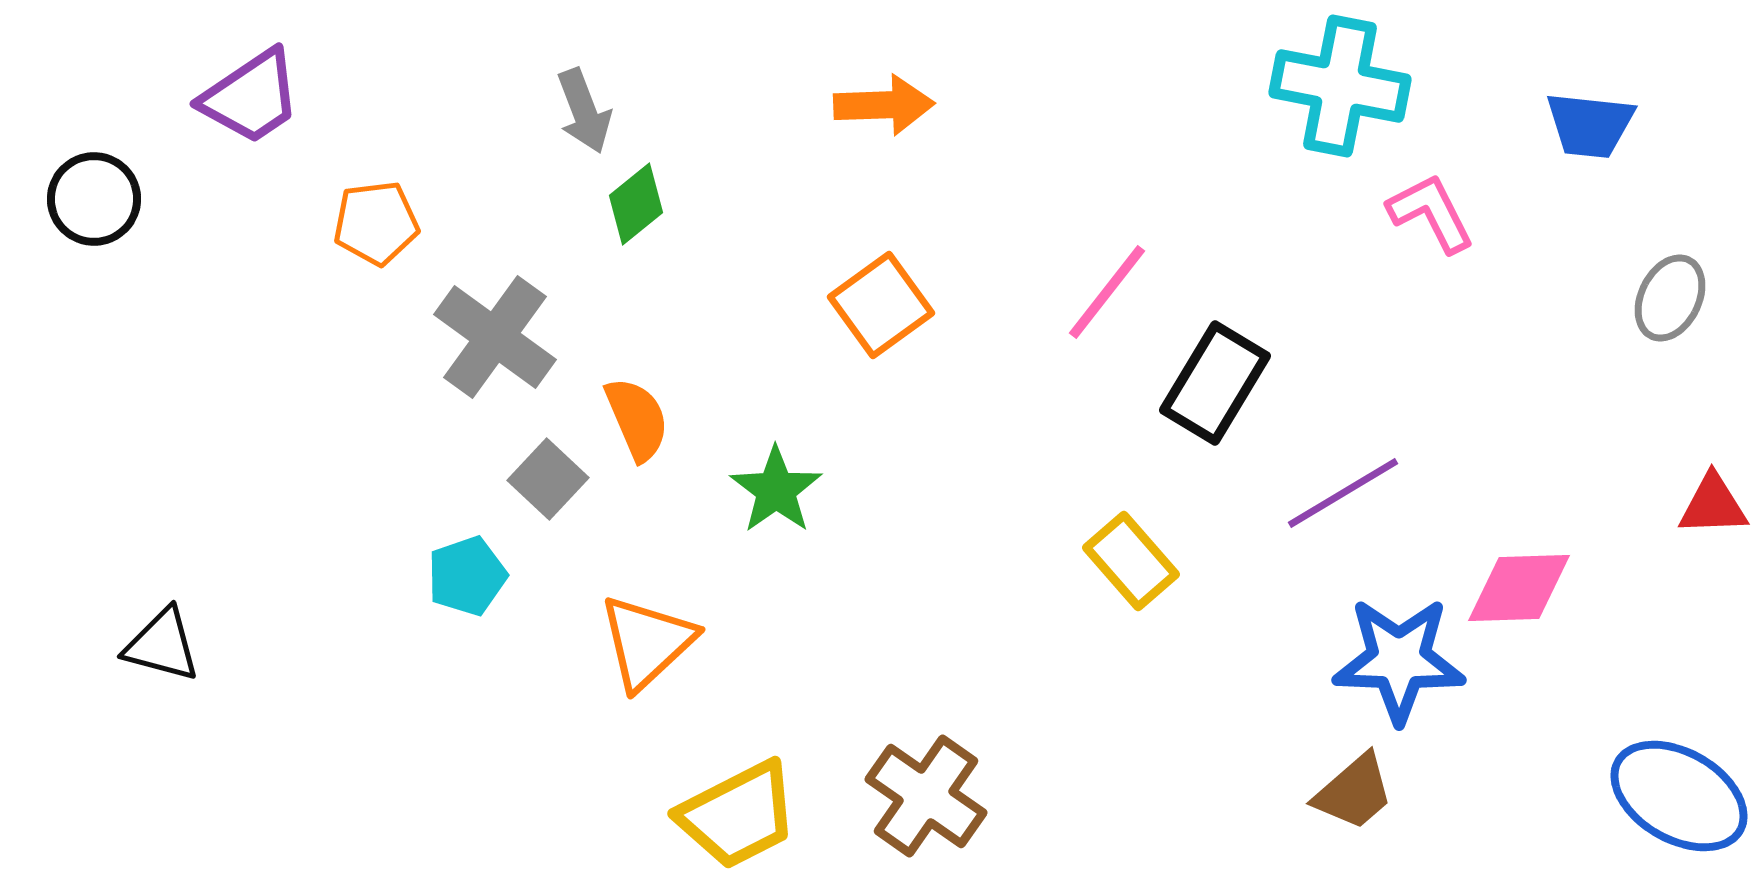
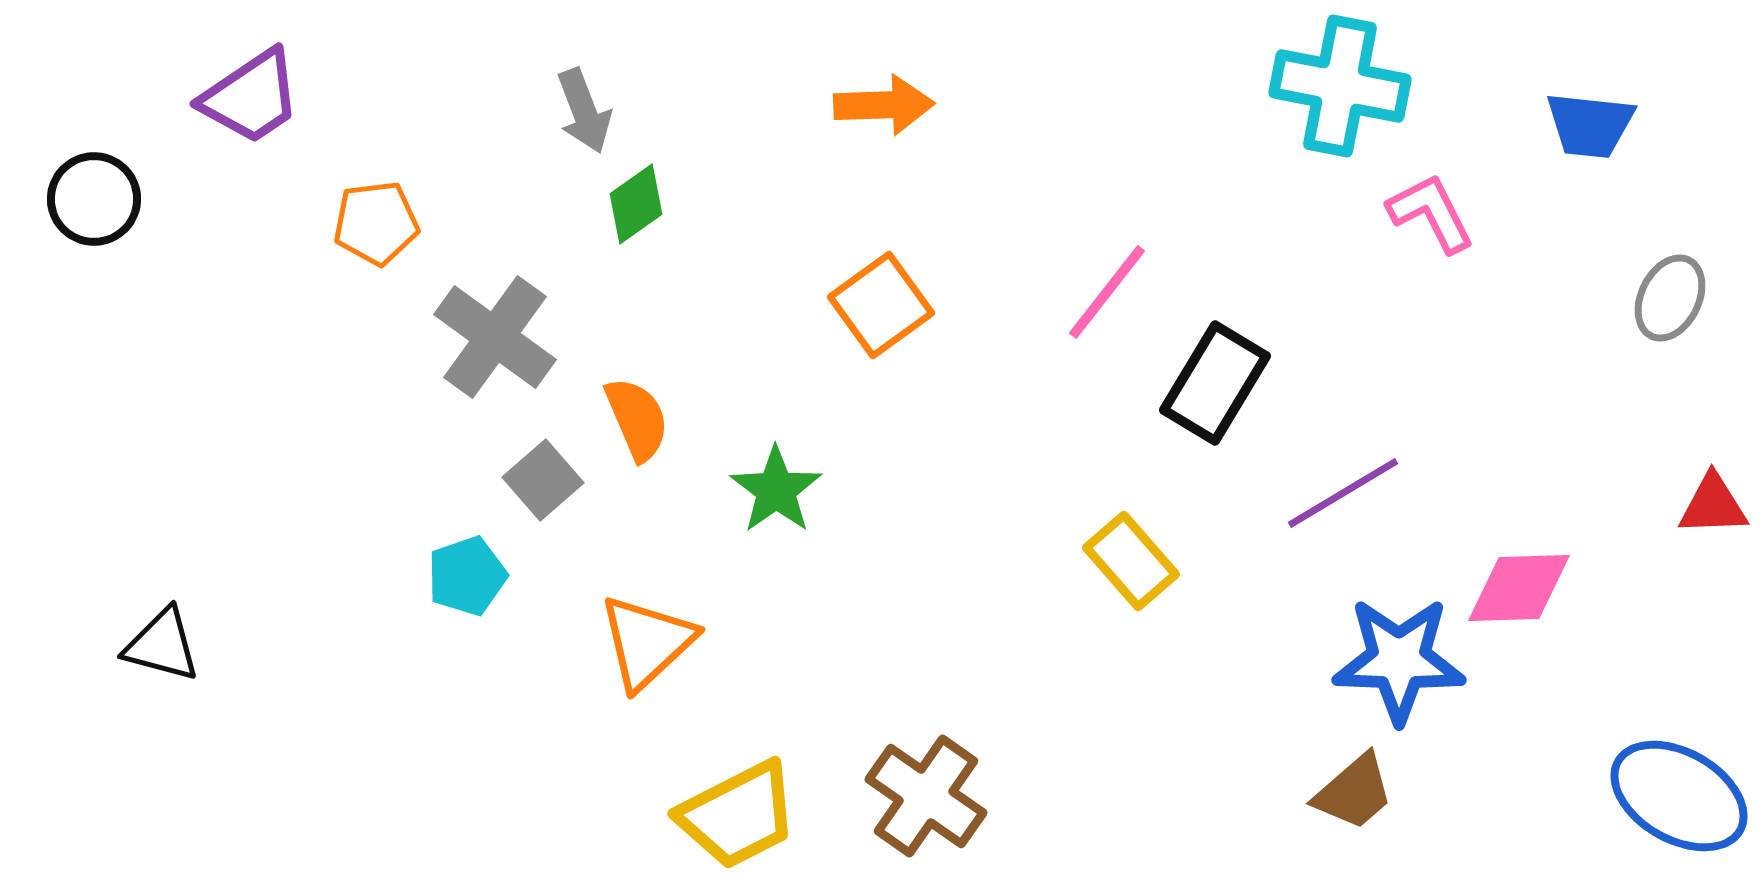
green diamond: rotated 4 degrees clockwise
gray square: moved 5 px left, 1 px down; rotated 6 degrees clockwise
